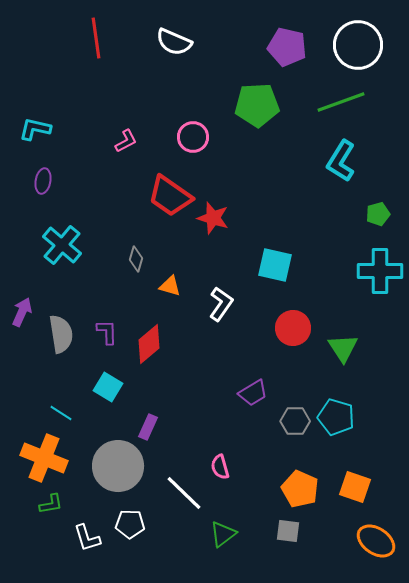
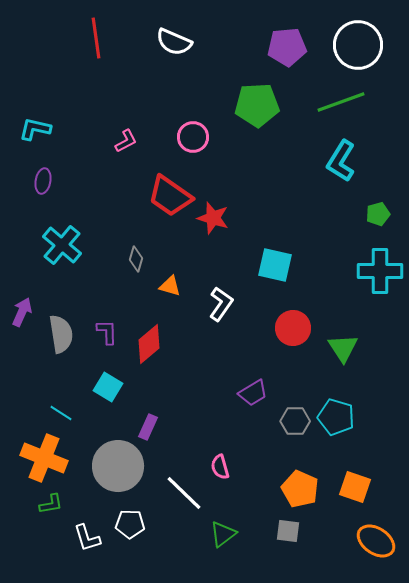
purple pentagon at (287, 47): rotated 18 degrees counterclockwise
